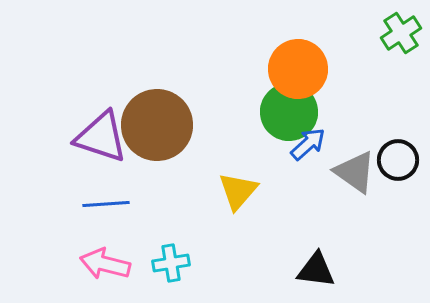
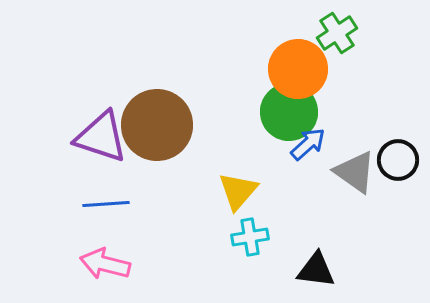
green cross: moved 64 px left
cyan cross: moved 79 px right, 26 px up
